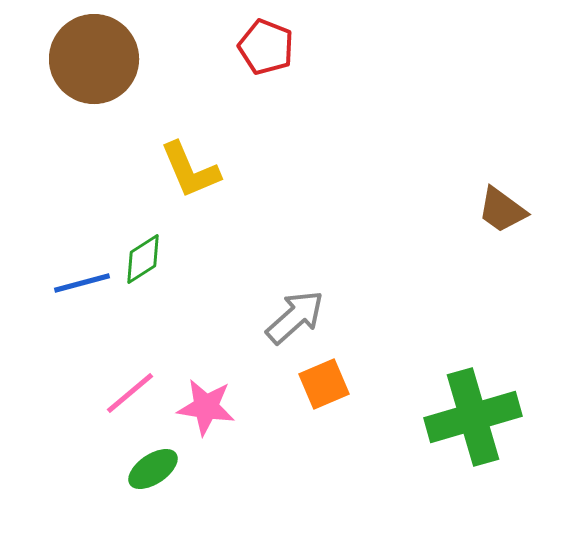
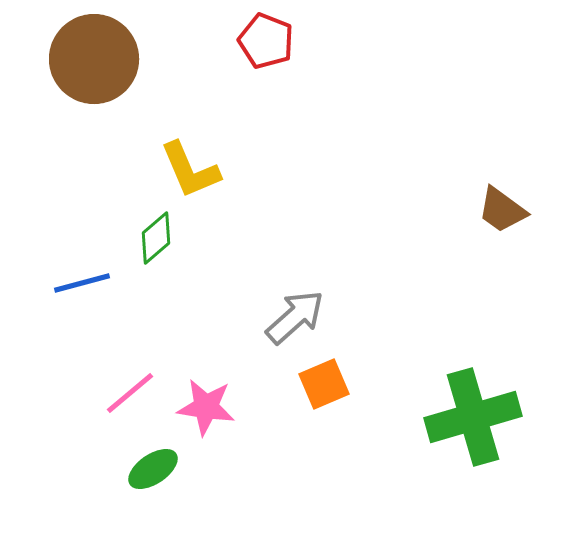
red pentagon: moved 6 px up
green diamond: moved 13 px right, 21 px up; rotated 8 degrees counterclockwise
